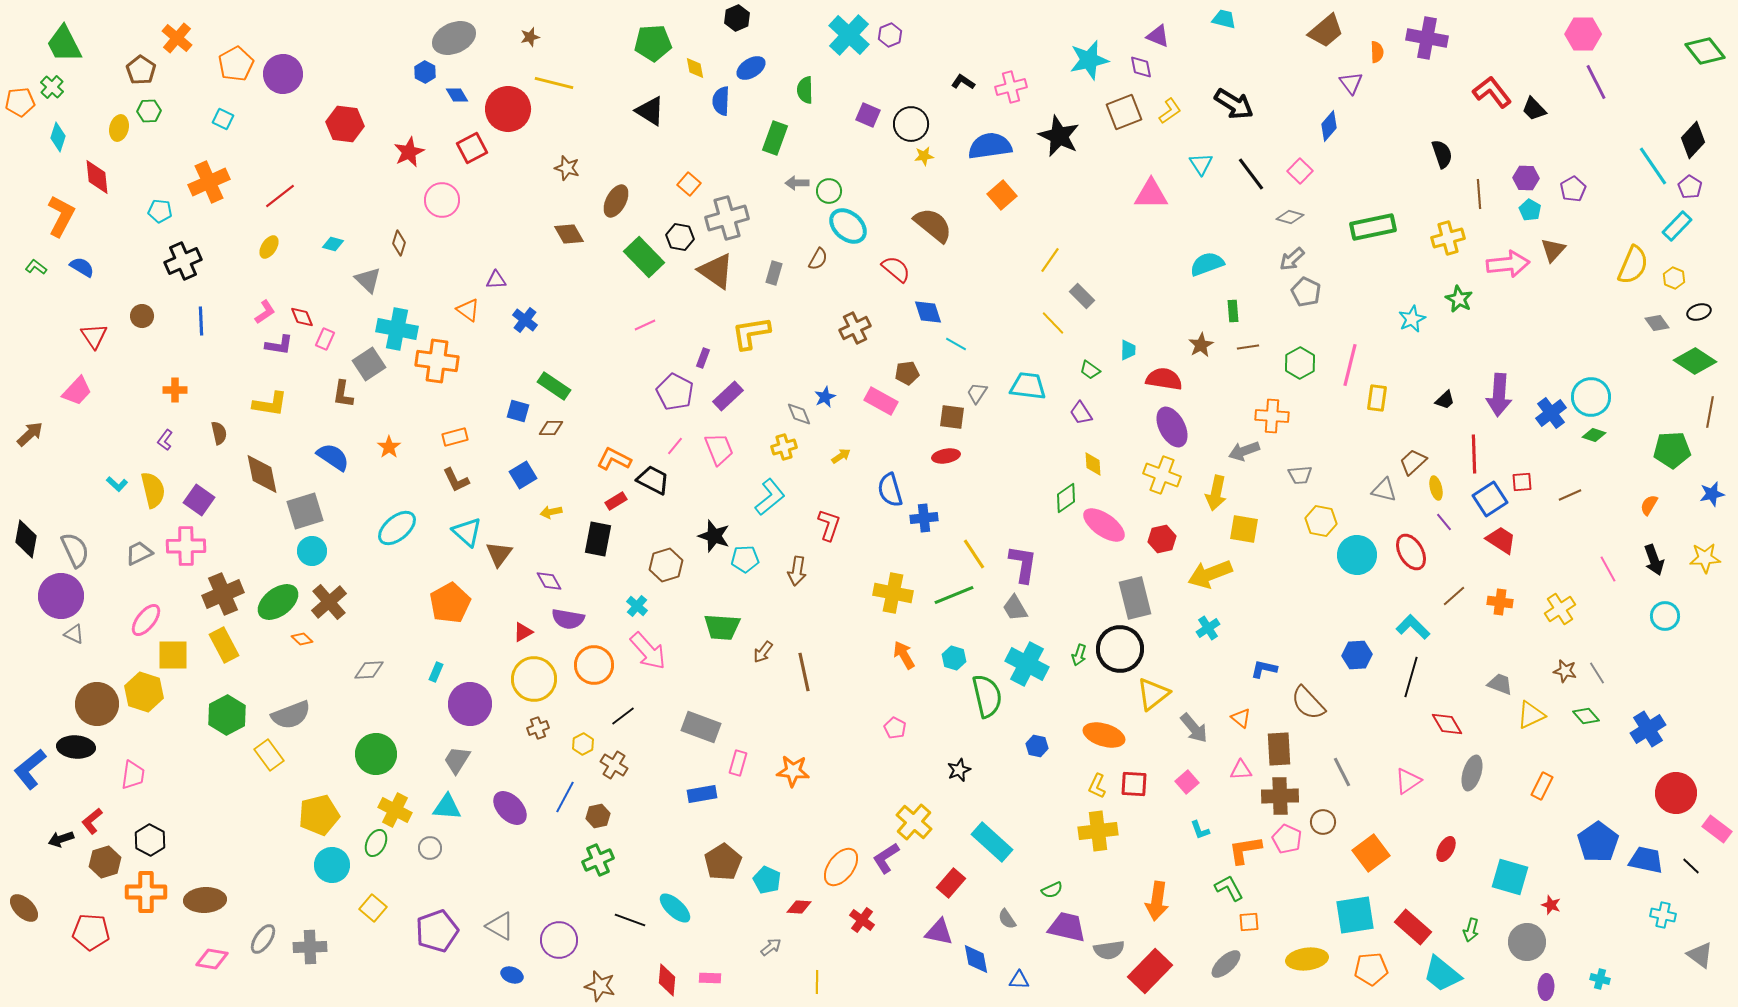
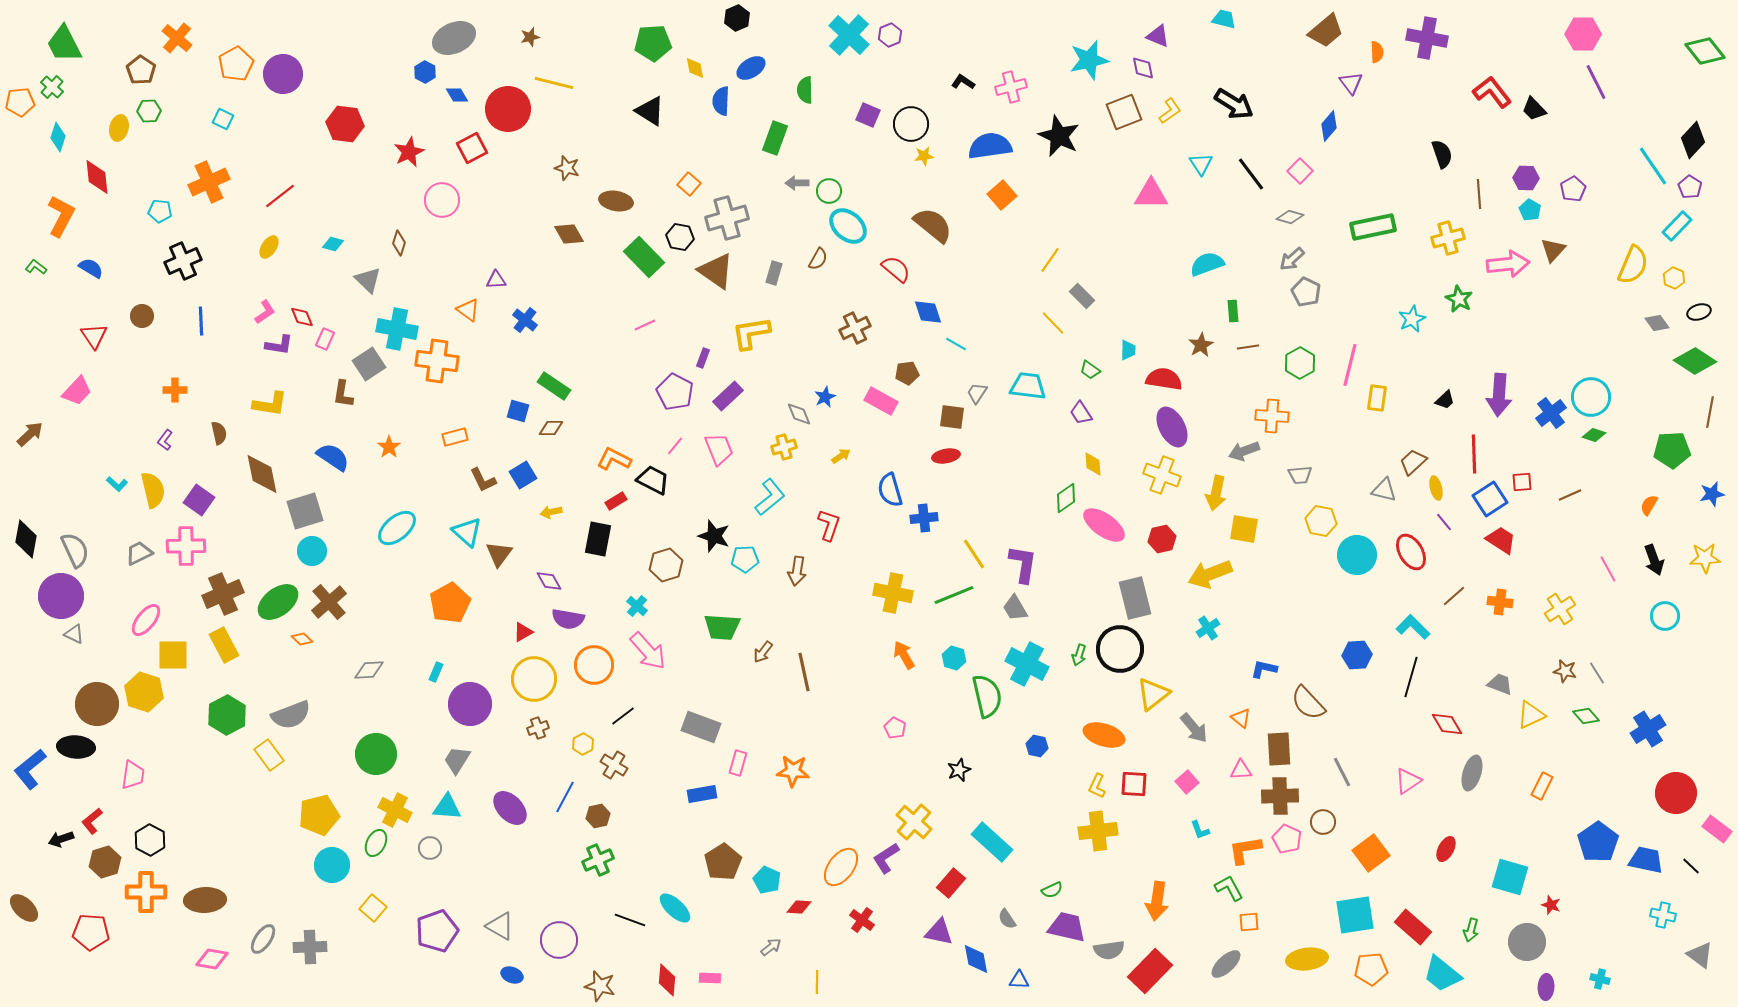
purple diamond at (1141, 67): moved 2 px right, 1 px down
brown ellipse at (616, 201): rotated 72 degrees clockwise
blue semicircle at (82, 267): moved 9 px right, 1 px down
brown L-shape at (456, 480): moved 27 px right
